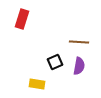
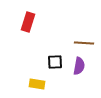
red rectangle: moved 6 px right, 3 px down
brown line: moved 5 px right, 1 px down
black square: rotated 21 degrees clockwise
